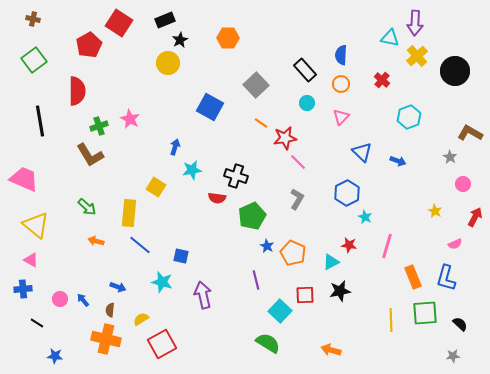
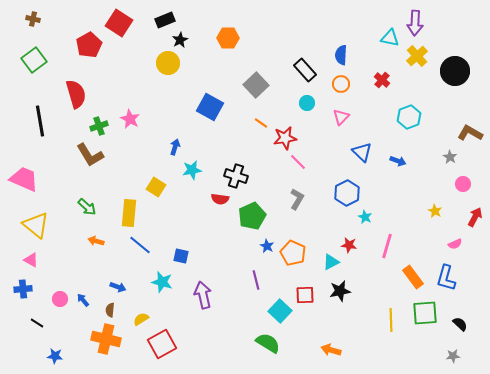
red semicircle at (77, 91): moved 1 px left, 3 px down; rotated 16 degrees counterclockwise
red semicircle at (217, 198): moved 3 px right, 1 px down
orange rectangle at (413, 277): rotated 15 degrees counterclockwise
